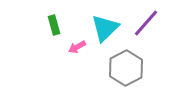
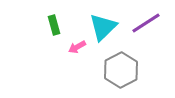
purple line: rotated 16 degrees clockwise
cyan triangle: moved 2 px left, 1 px up
gray hexagon: moved 5 px left, 2 px down
